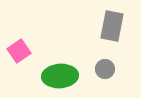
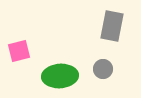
pink square: rotated 20 degrees clockwise
gray circle: moved 2 px left
